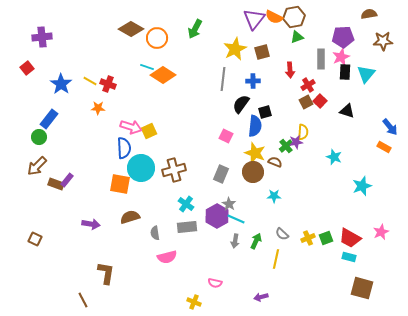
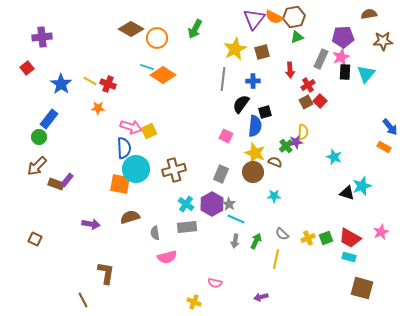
gray rectangle at (321, 59): rotated 24 degrees clockwise
black triangle at (347, 111): moved 82 px down
cyan circle at (141, 168): moved 5 px left, 1 px down
purple hexagon at (217, 216): moved 5 px left, 12 px up
